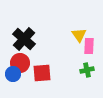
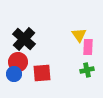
pink rectangle: moved 1 px left, 1 px down
red circle: moved 2 px left, 1 px up
blue circle: moved 1 px right
